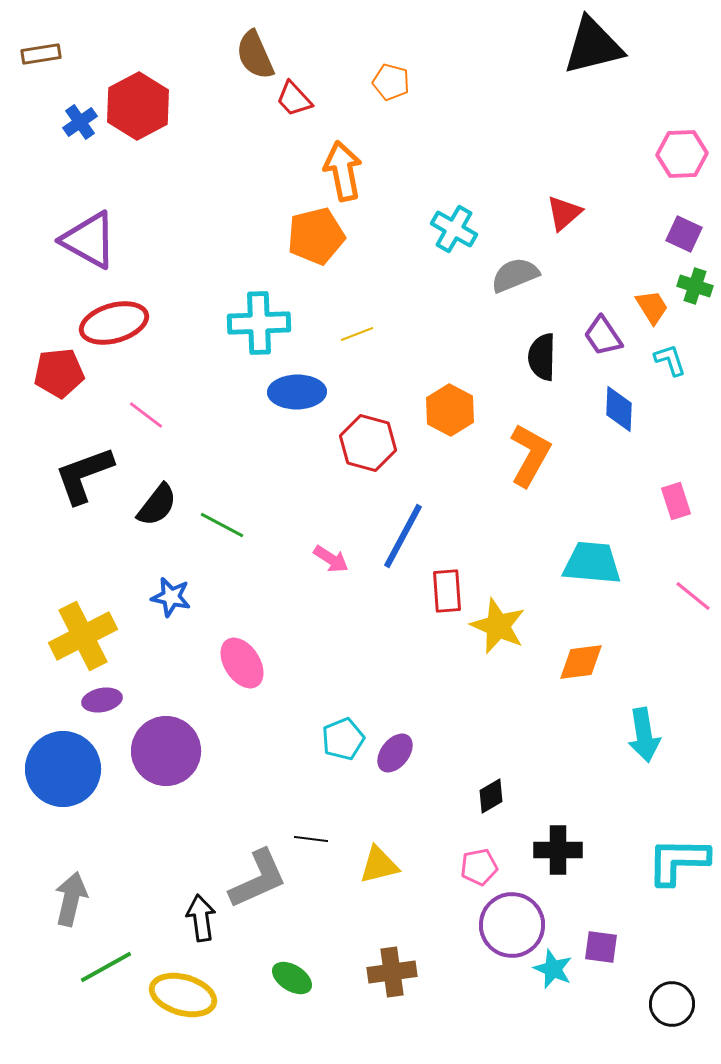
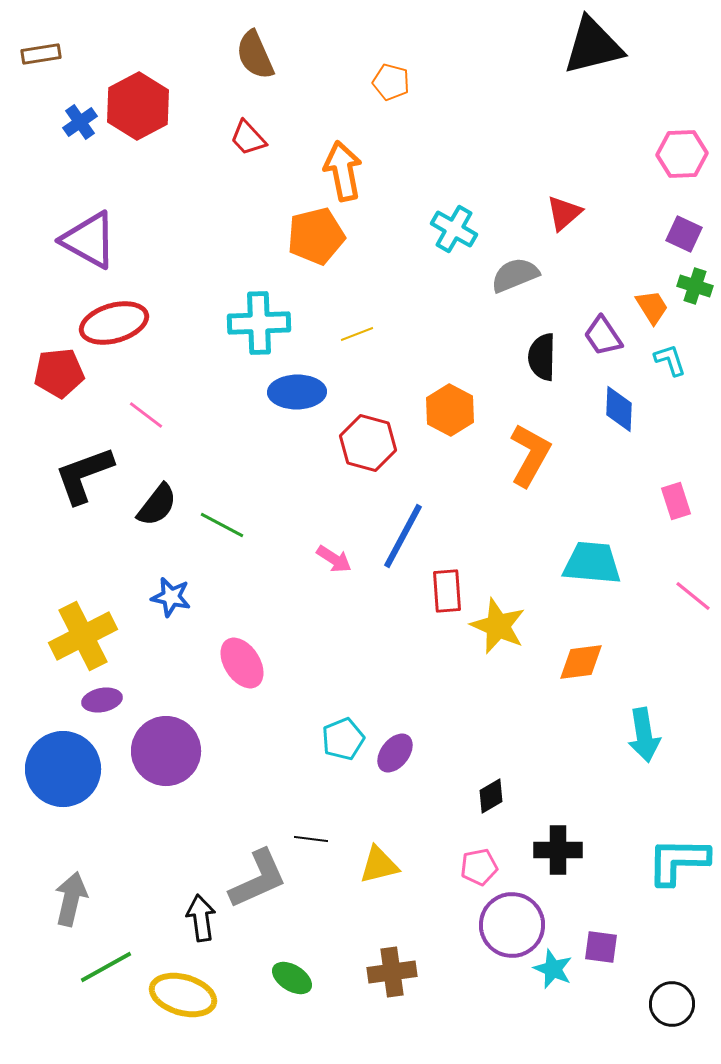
red trapezoid at (294, 99): moved 46 px left, 39 px down
pink arrow at (331, 559): moved 3 px right
